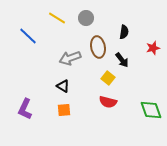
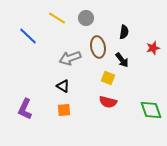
yellow square: rotated 16 degrees counterclockwise
